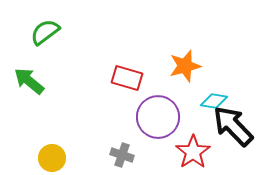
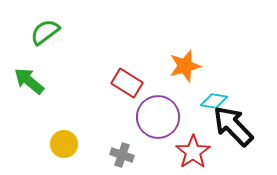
red rectangle: moved 5 px down; rotated 16 degrees clockwise
yellow circle: moved 12 px right, 14 px up
